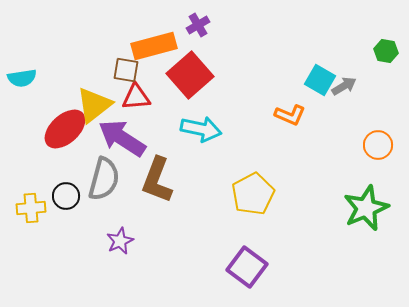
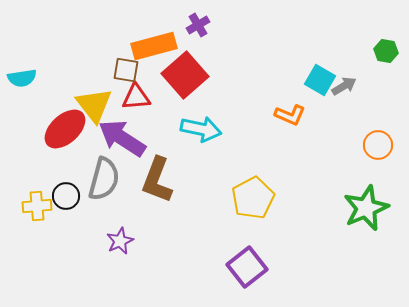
red square: moved 5 px left
yellow triangle: rotated 30 degrees counterclockwise
yellow pentagon: moved 4 px down
yellow cross: moved 6 px right, 2 px up
purple square: rotated 15 degrees clockwise
